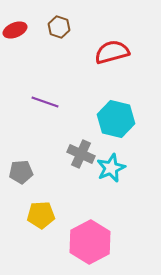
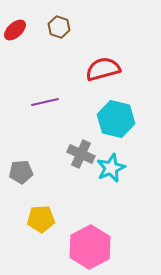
red ellipse: rotated 20 degrees counterclockwise
red semicircle: moved 9 px left, 17 px down
purple line: rotated 32 degrees counterclockwise
yellow pentagon: moved 4 px down
pink hexagon: moved 5 px down
